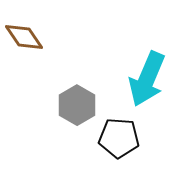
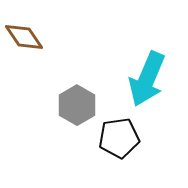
black pentagon: rotated 12 degrees counterclockwise
